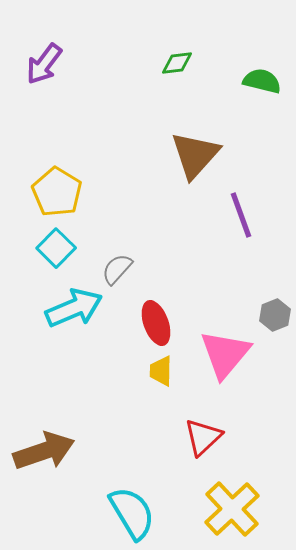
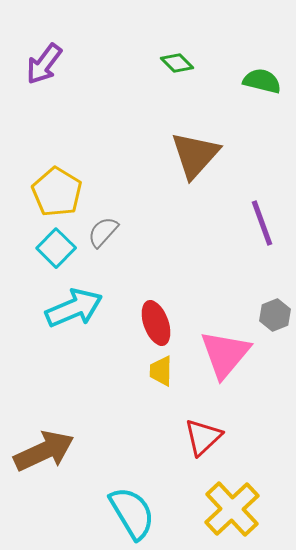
green diamond: rotated 52 degrees clockwise
purple line: moved 21 px right, 8 px down
gray semicircle: moved 14 px left, 37 px up
brown arrow: rotated 6 degrees counterclockwise
